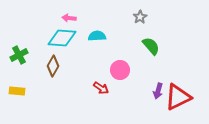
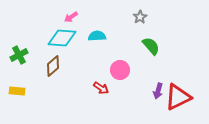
pink arrow: moved 2 px right, 1 px up; rotated 40 degrees counterclockwise
brown diamond: rotated 20 degrees clockwise
